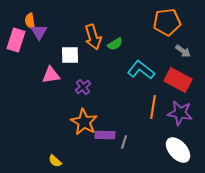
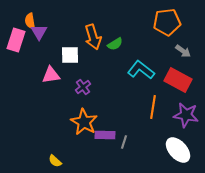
purple star: moved 6 px right, 2 px down
